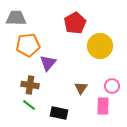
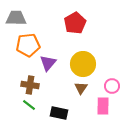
yellow circle: moved 17 px left, 18 px down
